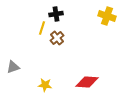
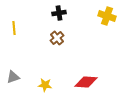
black cross: moved 3 px right, 1 px up
yellow line: moved 28 px left; rotated 24 degrees counterclockwise
gray triangle: moved 10 px down
red diamond: moved 1 px left
